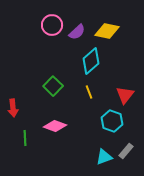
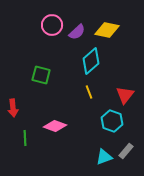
yellow diamond: moved 1 px up
green square: moved 12 px left, 11 px up; rotated 30 degrees counterclockwise
